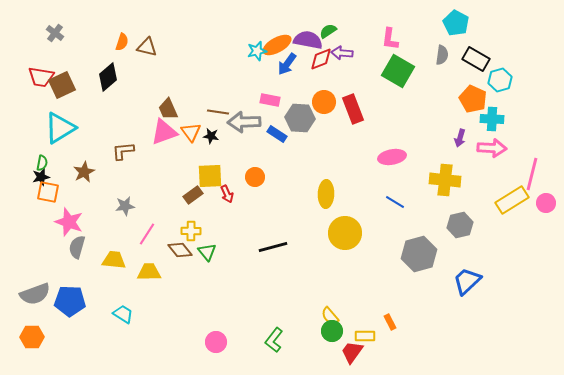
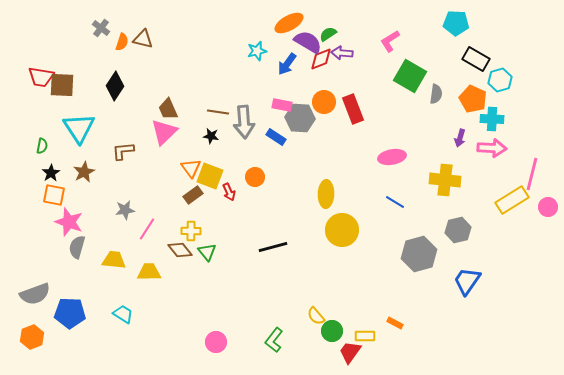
cyan pentagon at (456, 23): rotated 25 degrees counterclockwise
green semicircle at (328, 31): moved 3 px down
gray cross at (55, 33): moved 46 px right, 5 px up
pink L-shape at (390, 39): moved 2 px down; rotated 50 degrees clockwise
purple semicircle at (308, 40): moved 2 px down; rotated 20 degrees clockwise
orange ellipse at (277, 45): moved 12 px right, 22 px up
brown triangle at (147, 47): moved 4 px left, 8 px up
gray semicircle at (442, 55): moved 6 px left, 39 px down
green square at (398, 71): moved 12 px right, 5 px down
black diamond at (108, 77): moved 7 px right, 9 px down; rotated 16 degrees counterclockwise
brown square at (62, 85): rotated 28 degrees clockwise
pink rectangle at (270, 100): moved 12 px right, 5 px down
gray arrow at (244, 122): rotated 92 degrees counterclockwise
cyan triangle at (60, 128): moved 19 px right; rotated 32 degrees counterclockwise
pink triangle at (164, 132): rotated 24 degrees counterclockwise
orange triangle at (191, 132): moved 36 px down
blue rectangle at (277, 134): moved 1 px left, 3 px down
green semicircle at (42, 163): moved 17 px up
yellow square at (210, 176): rotated 24 degrees clockwise
black star at (41, 177): moved 10 px right, 4 px up; rotated 18 degrees counterclockwise
orange square at (48, 192): moved 6 px right, 3 px down
red arrow at (227, 194): moved 2 px right, 2 px up
pink circle at (546, 203): moved 2 px right, 4 px down
gray star at (125, 206): moved 4 px down
gray hexagon at (460, 225): moved 2 px left, 5 px down
yellow circle at (345, 233): moved 3 px left, 3 px up
pink line at (147, 234): moved 5 px up
blue trapezoid at (467, 281): rotated 12 degrees counterclockwise
blue pentagon at (70, 301): moved 12 px down
yellow semicircle at (330, 316): moved 14 px left
orange rectangle at (390, 322): moved 5 px right, 1 px down; rotated 35 degrees counterclockwise
orange hexagon at (32, 337): rotated 20 degrees counterclockwise
red trapezoid at (352, 352): moved 2 px left
